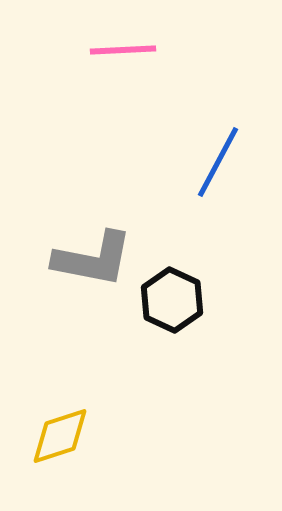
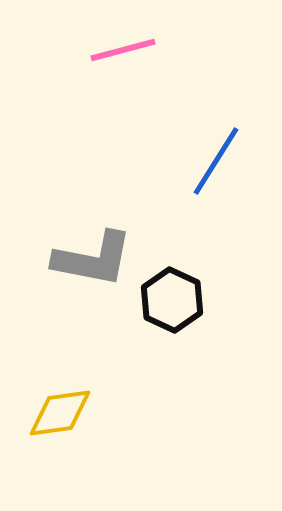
pink line: rotated 12 degrees counterclockwise
blue line: moved 2 px left, 1 px up; rotated 4 degrees clockwise
yellow diamond: moved 23 px up; rotated 10 degrees clockwise
